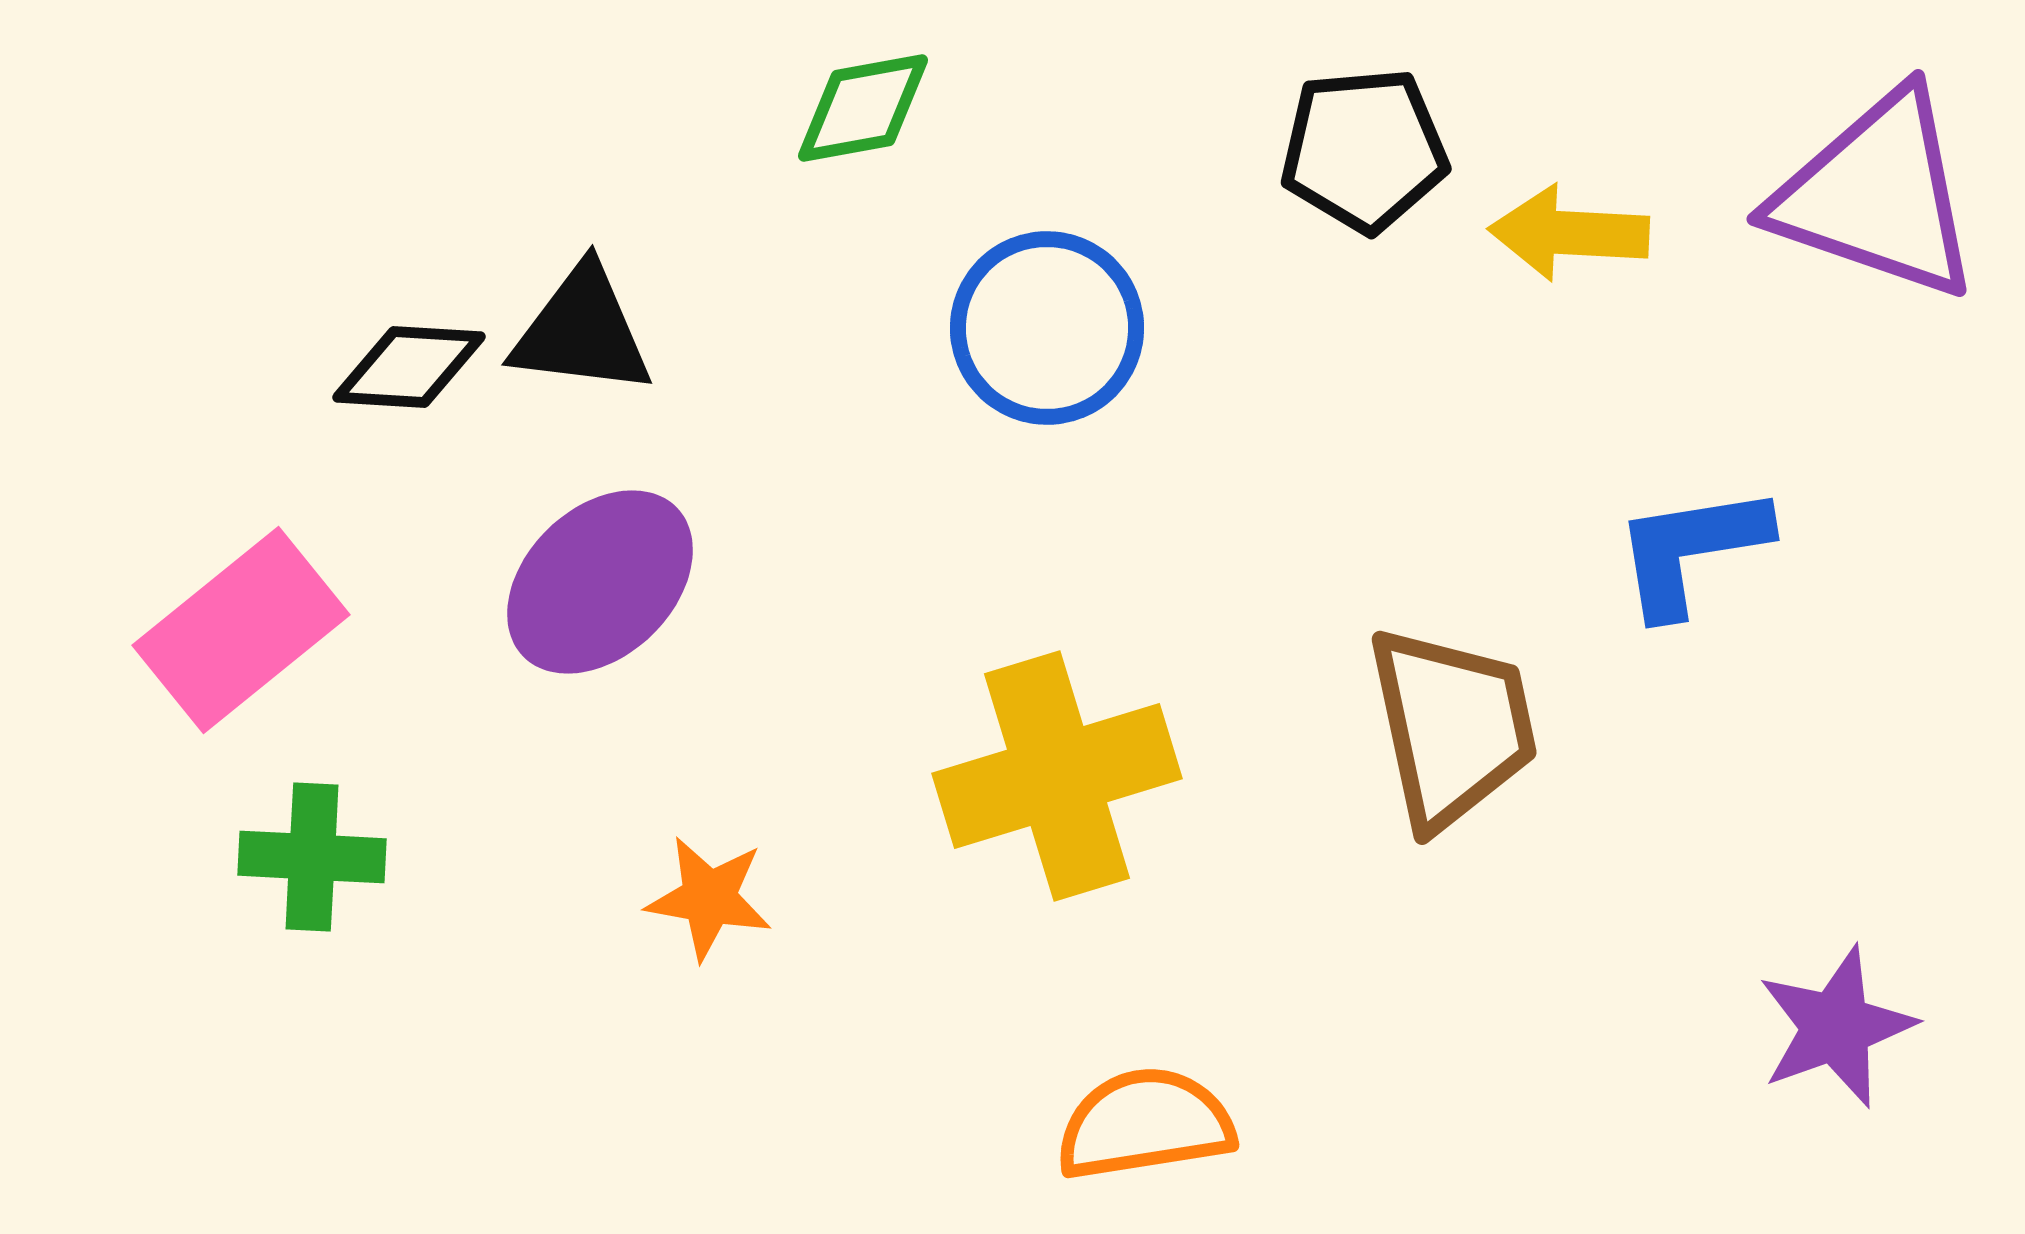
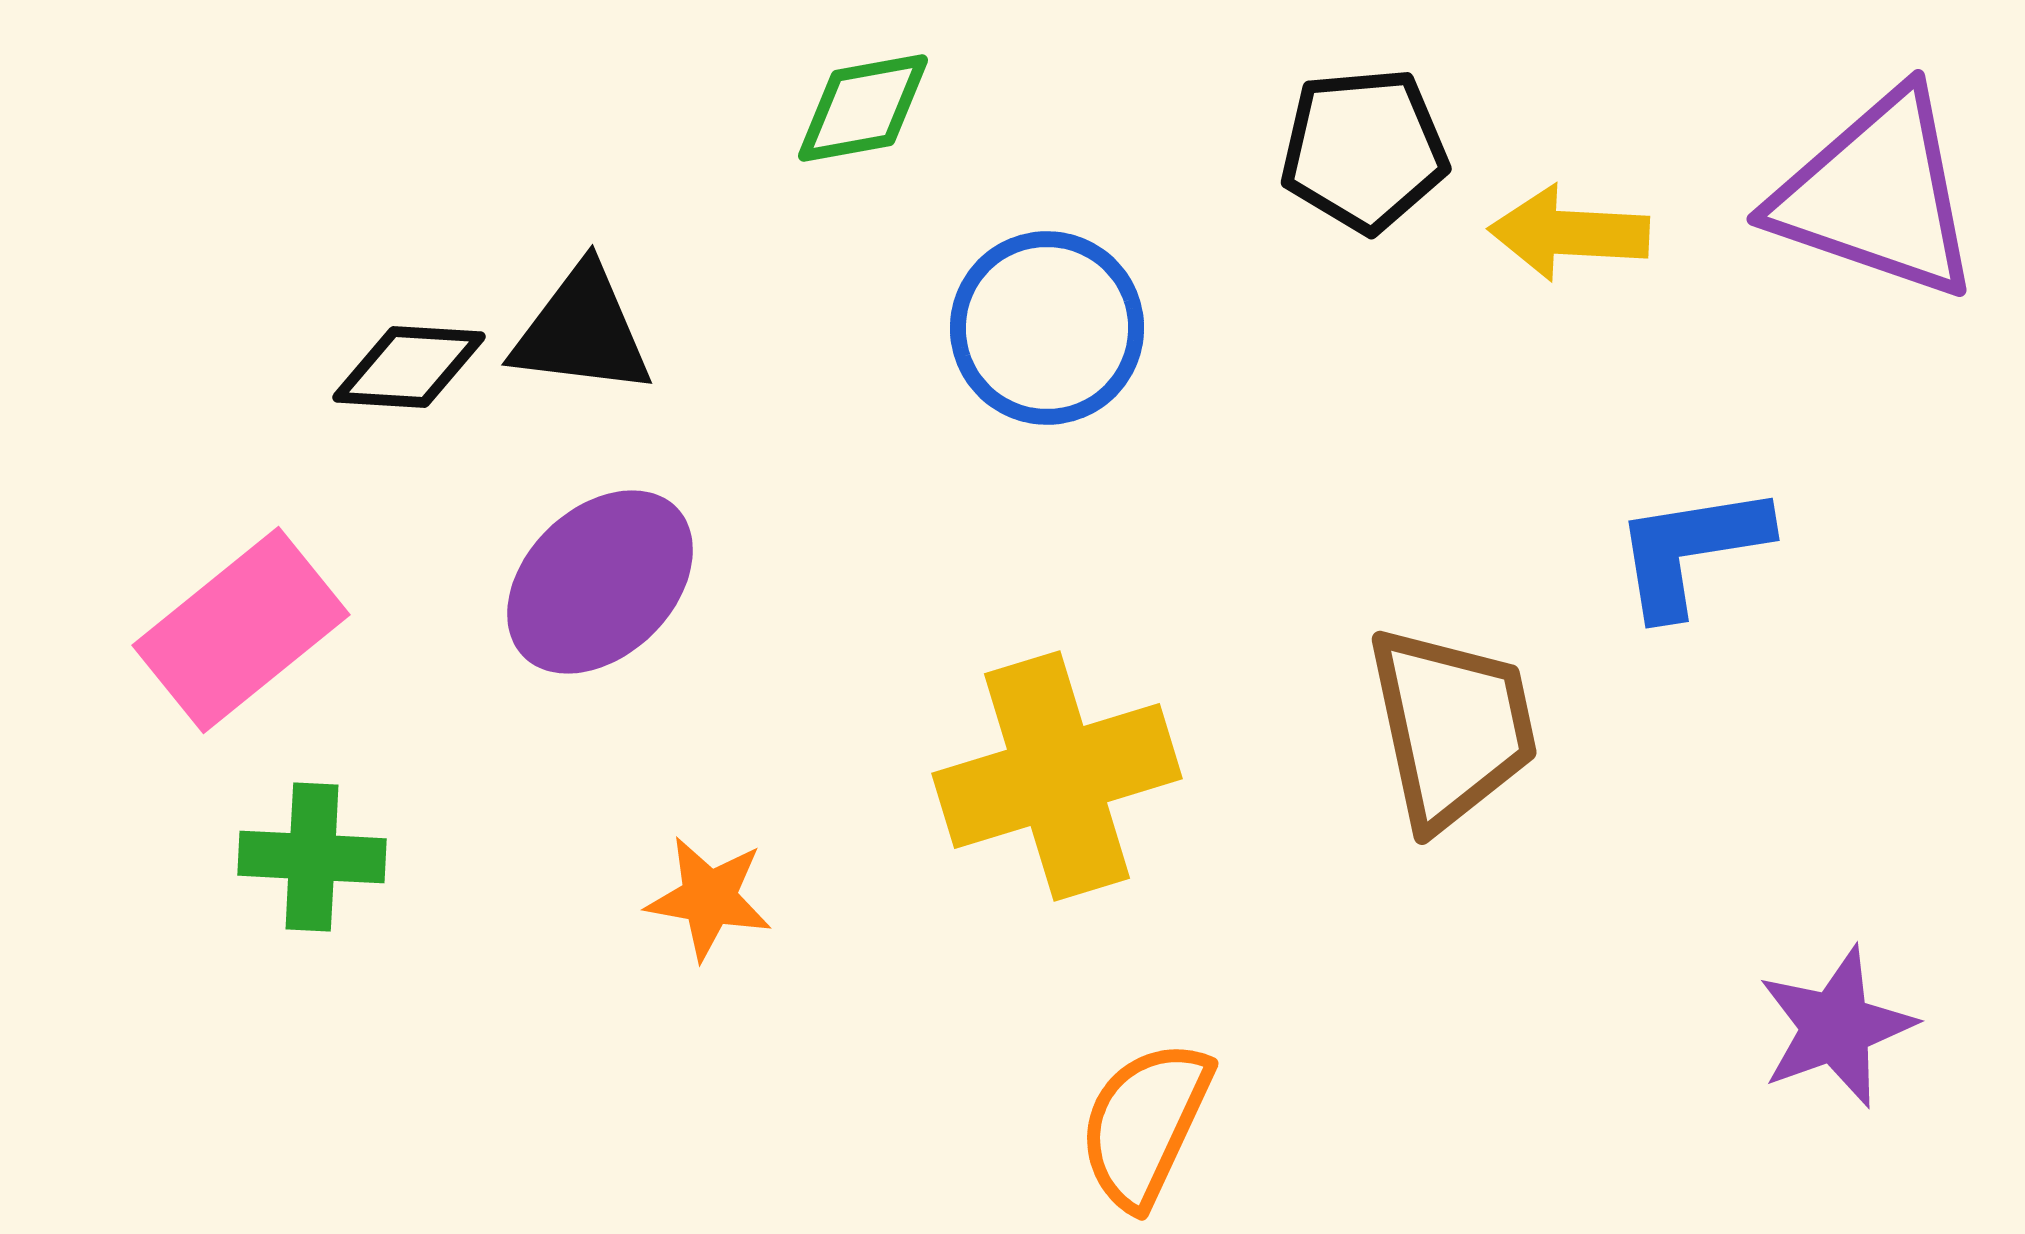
orange semicircle: rotated 56 degrees counterclockwise
